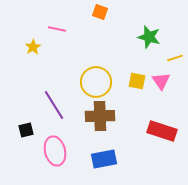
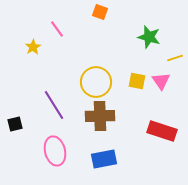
pink line: rotated 42 degrees clockwise
black square: moved 11 px left, 6 px up
